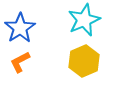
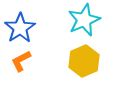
orange L-shape: moved 1 px right, 1 px up
